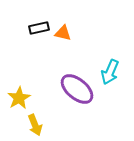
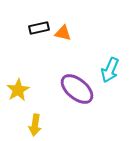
cyan arrow: moved 2 px up
yellow star: moved 1 px left, 8 px up
yellow arrow: rotated 30 degrees clockwise
